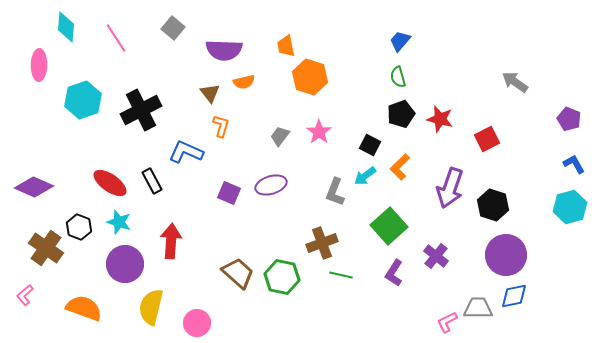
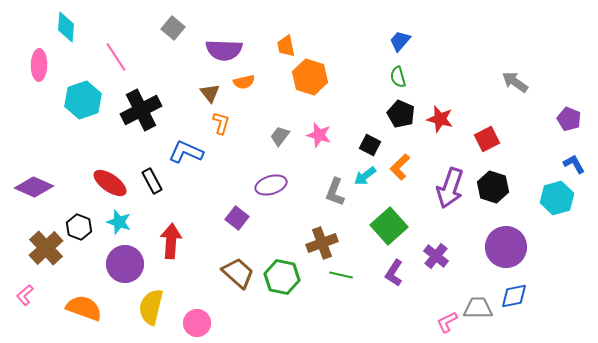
pink line at (116, 38): moved 19 px down
black pentagon at (401, 114): rotated 28 degrees counterclockwise
orange L-shape at (221, 126): moved 3 px up
pink star at (319, 132): moved 3 px down; rotated 20 degrees counterclockwise
purple square at (229, 193): moved 8 px right, 25 px down; rotated 15 degrees clockwise
black hexagon at (493, 205): moved 18 px up
cyan hexagon at (570, 207): moved 13 px left, 9 px up
brown cross at (46, 248): rotated 12 degrees clockwise
purple circle at (506, 255): moved 8 px up
